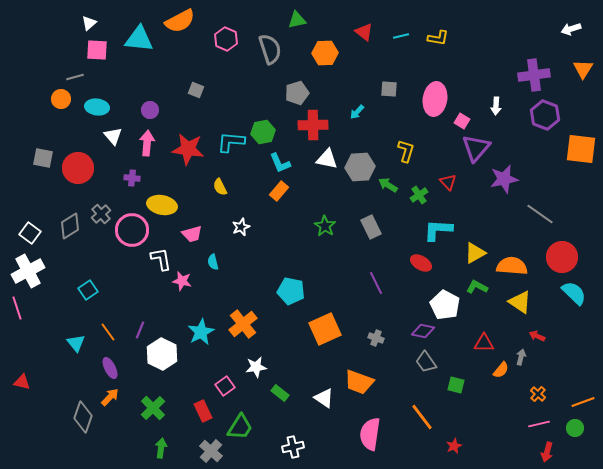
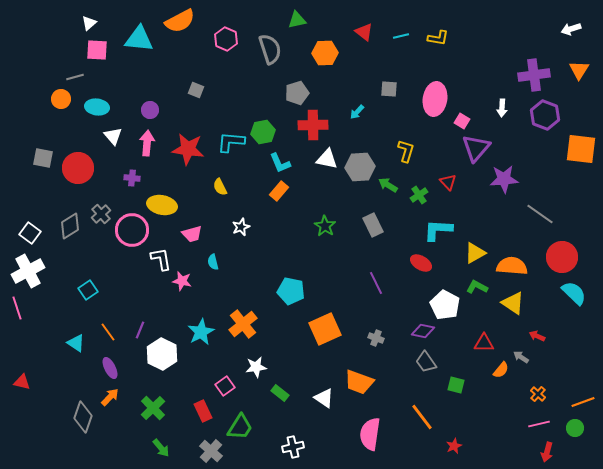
orange triangle at (583, 69): moved 4 px left, 1 px down
white arrow at (496, 106): moved 6 px right, 2 px down
purple star at (504, 179): rotated 8 degrees clockwise
gray rectangle at (371, 227): moved 2 px right, 2 px up
yellow triangle at (520, 302): moved 7 px left, 1 px down
cyan triangle at (76, 343): rotated 18 degrees counterclockwise
gray arrow at (521, 357): rotated 70 degrees counterclockwise
green arrow at (161, 448): rotated 132 degrees clockwise
